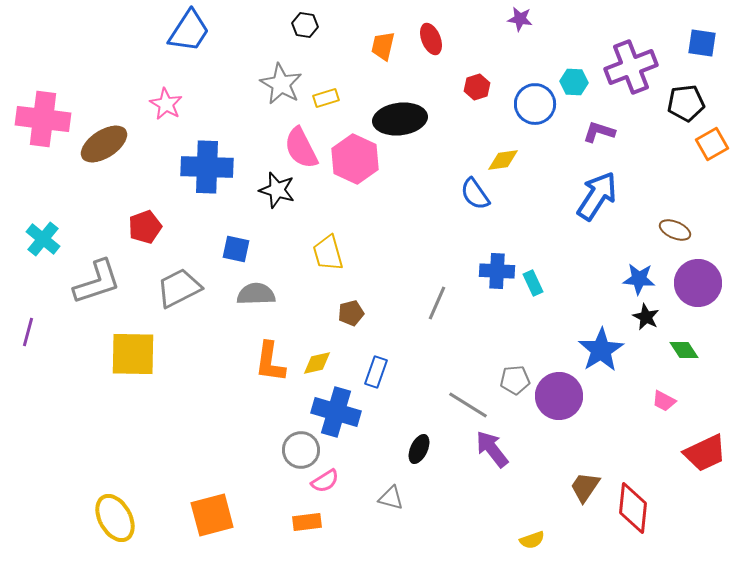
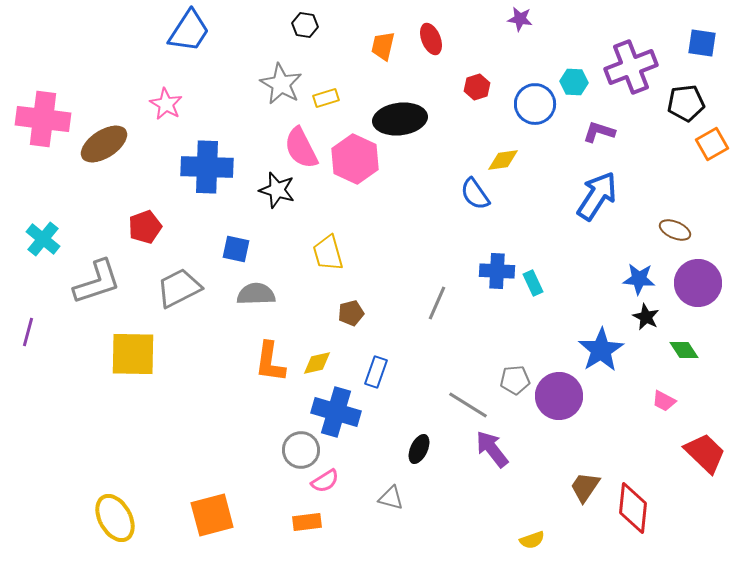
red trapezoid at (705, 453): rotated 111 degrees counterclockwise
